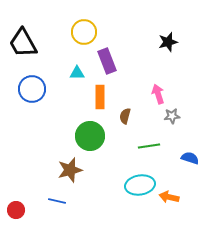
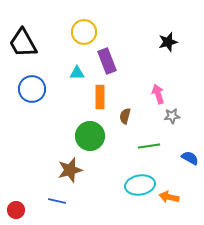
blue semicircle: rotated 12 degrees clockwise
